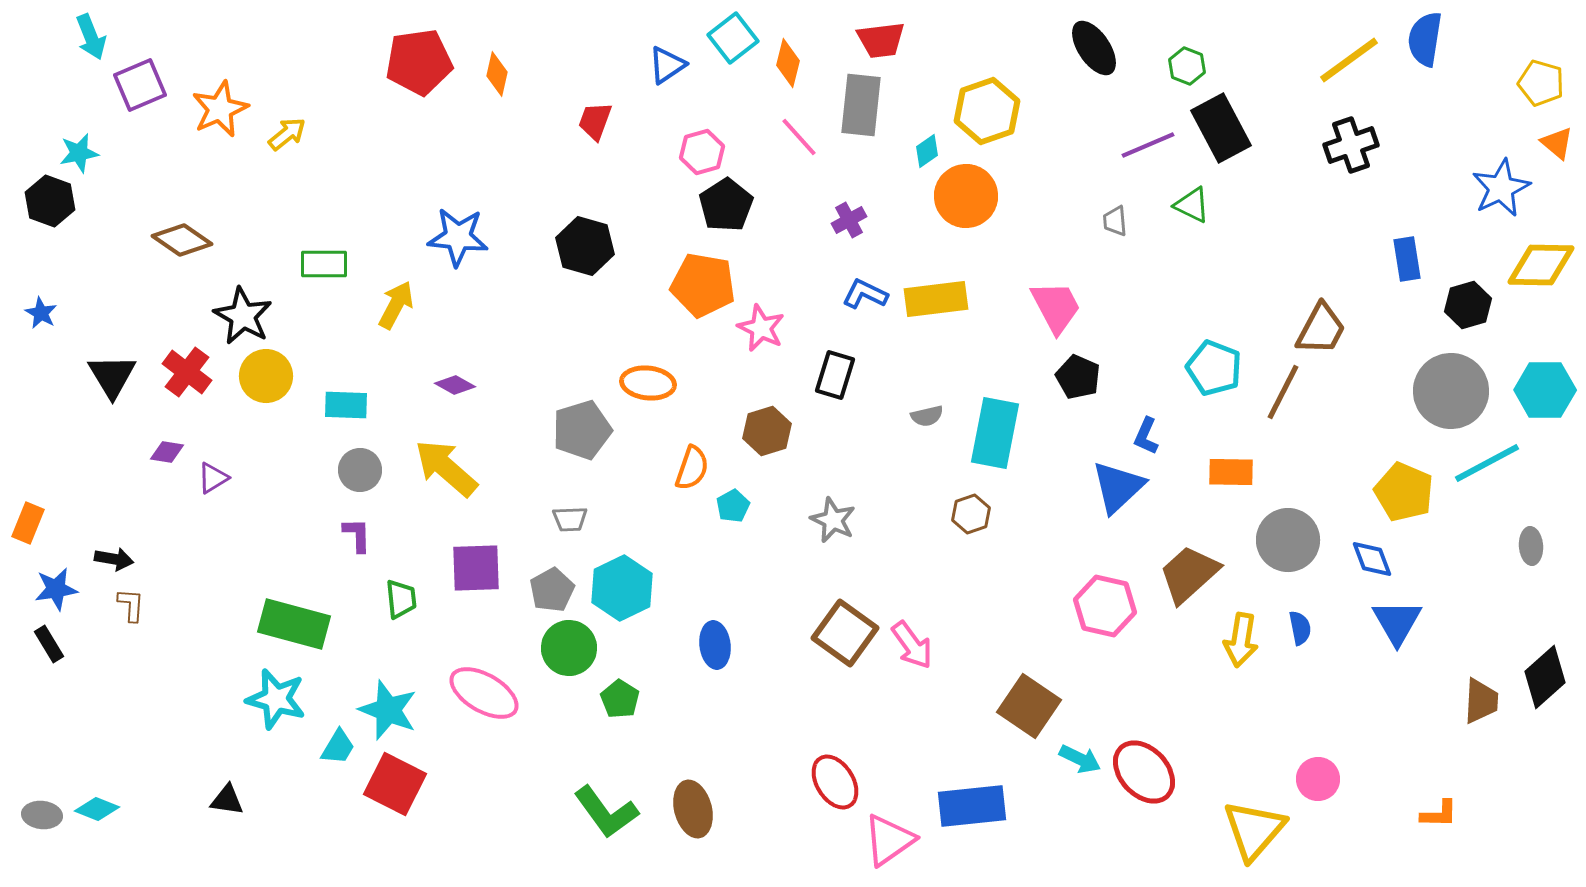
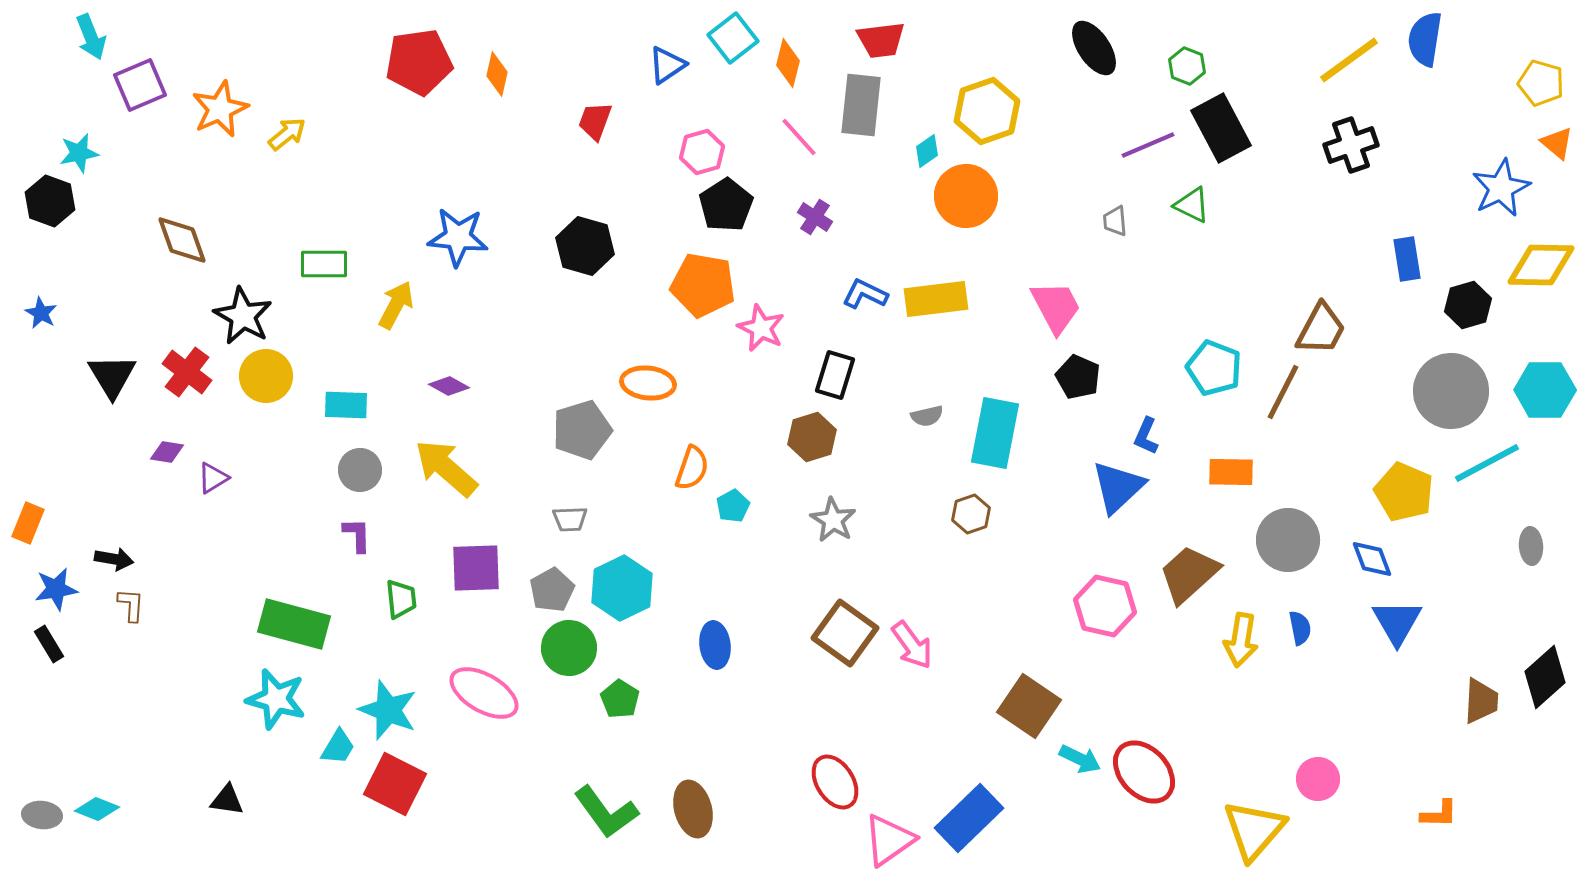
purple cross at (849, 220): moved 34 px left, 3 px up; rotated 28 degrees counterclockwise
brown diamond at (182, 240): rotated 36 degrees clockwise
purple diamond at (455, 385): moved 6 px left, 1 px down
brown hexagon at (767, 431): moved 45 px right, 6 px down
gray star at (833, 520): rotated 6 degrees clockwise
blue rectangle at (972, 806): moved 3 px left, 12 px down; rotated 38 degrees counterclockwise
